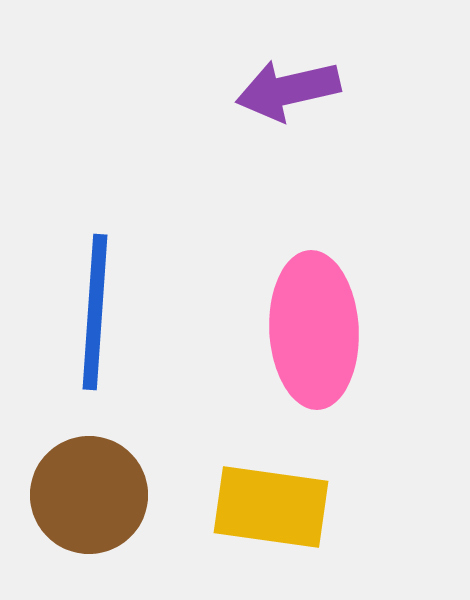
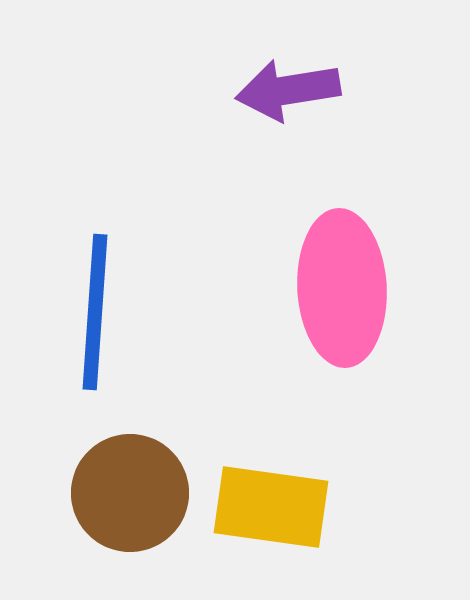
purple arrow: rotated 4 degrees clockwise
pink ellipse: moved 28 px right, 42 px up
brown circle: moved 41 px right, 2 px up
